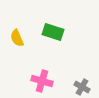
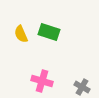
green rectangle: moved 4 px left
yellow semicircle: moved 4 px right, 4 px up
